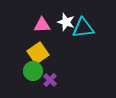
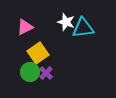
pink triangle: moved 17 px left, 2 px down; rotated 24 degrees counterclockwise
green circle: moved 3 px left, 1 px down
purple cross: moved 4 px left, 7 px up
